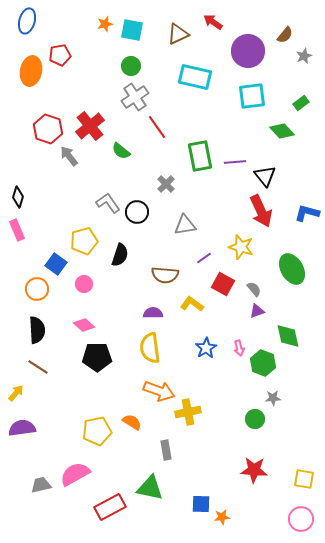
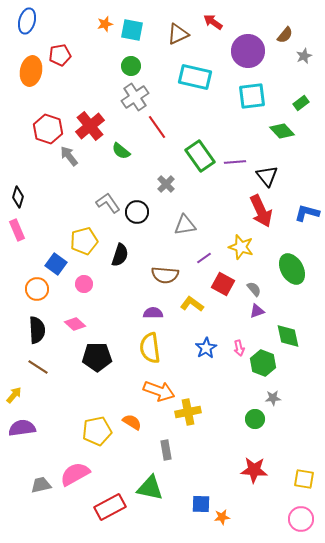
green rectangle at (200, 156): rotated 24 degrees counterclockwise
black triangle at (265, 176): moved 2 px right
pink diamond at (84, 325): moved 9 px left, 1 px up
yellow arrow at (16, 393): moved 2 px left, 2 px down
